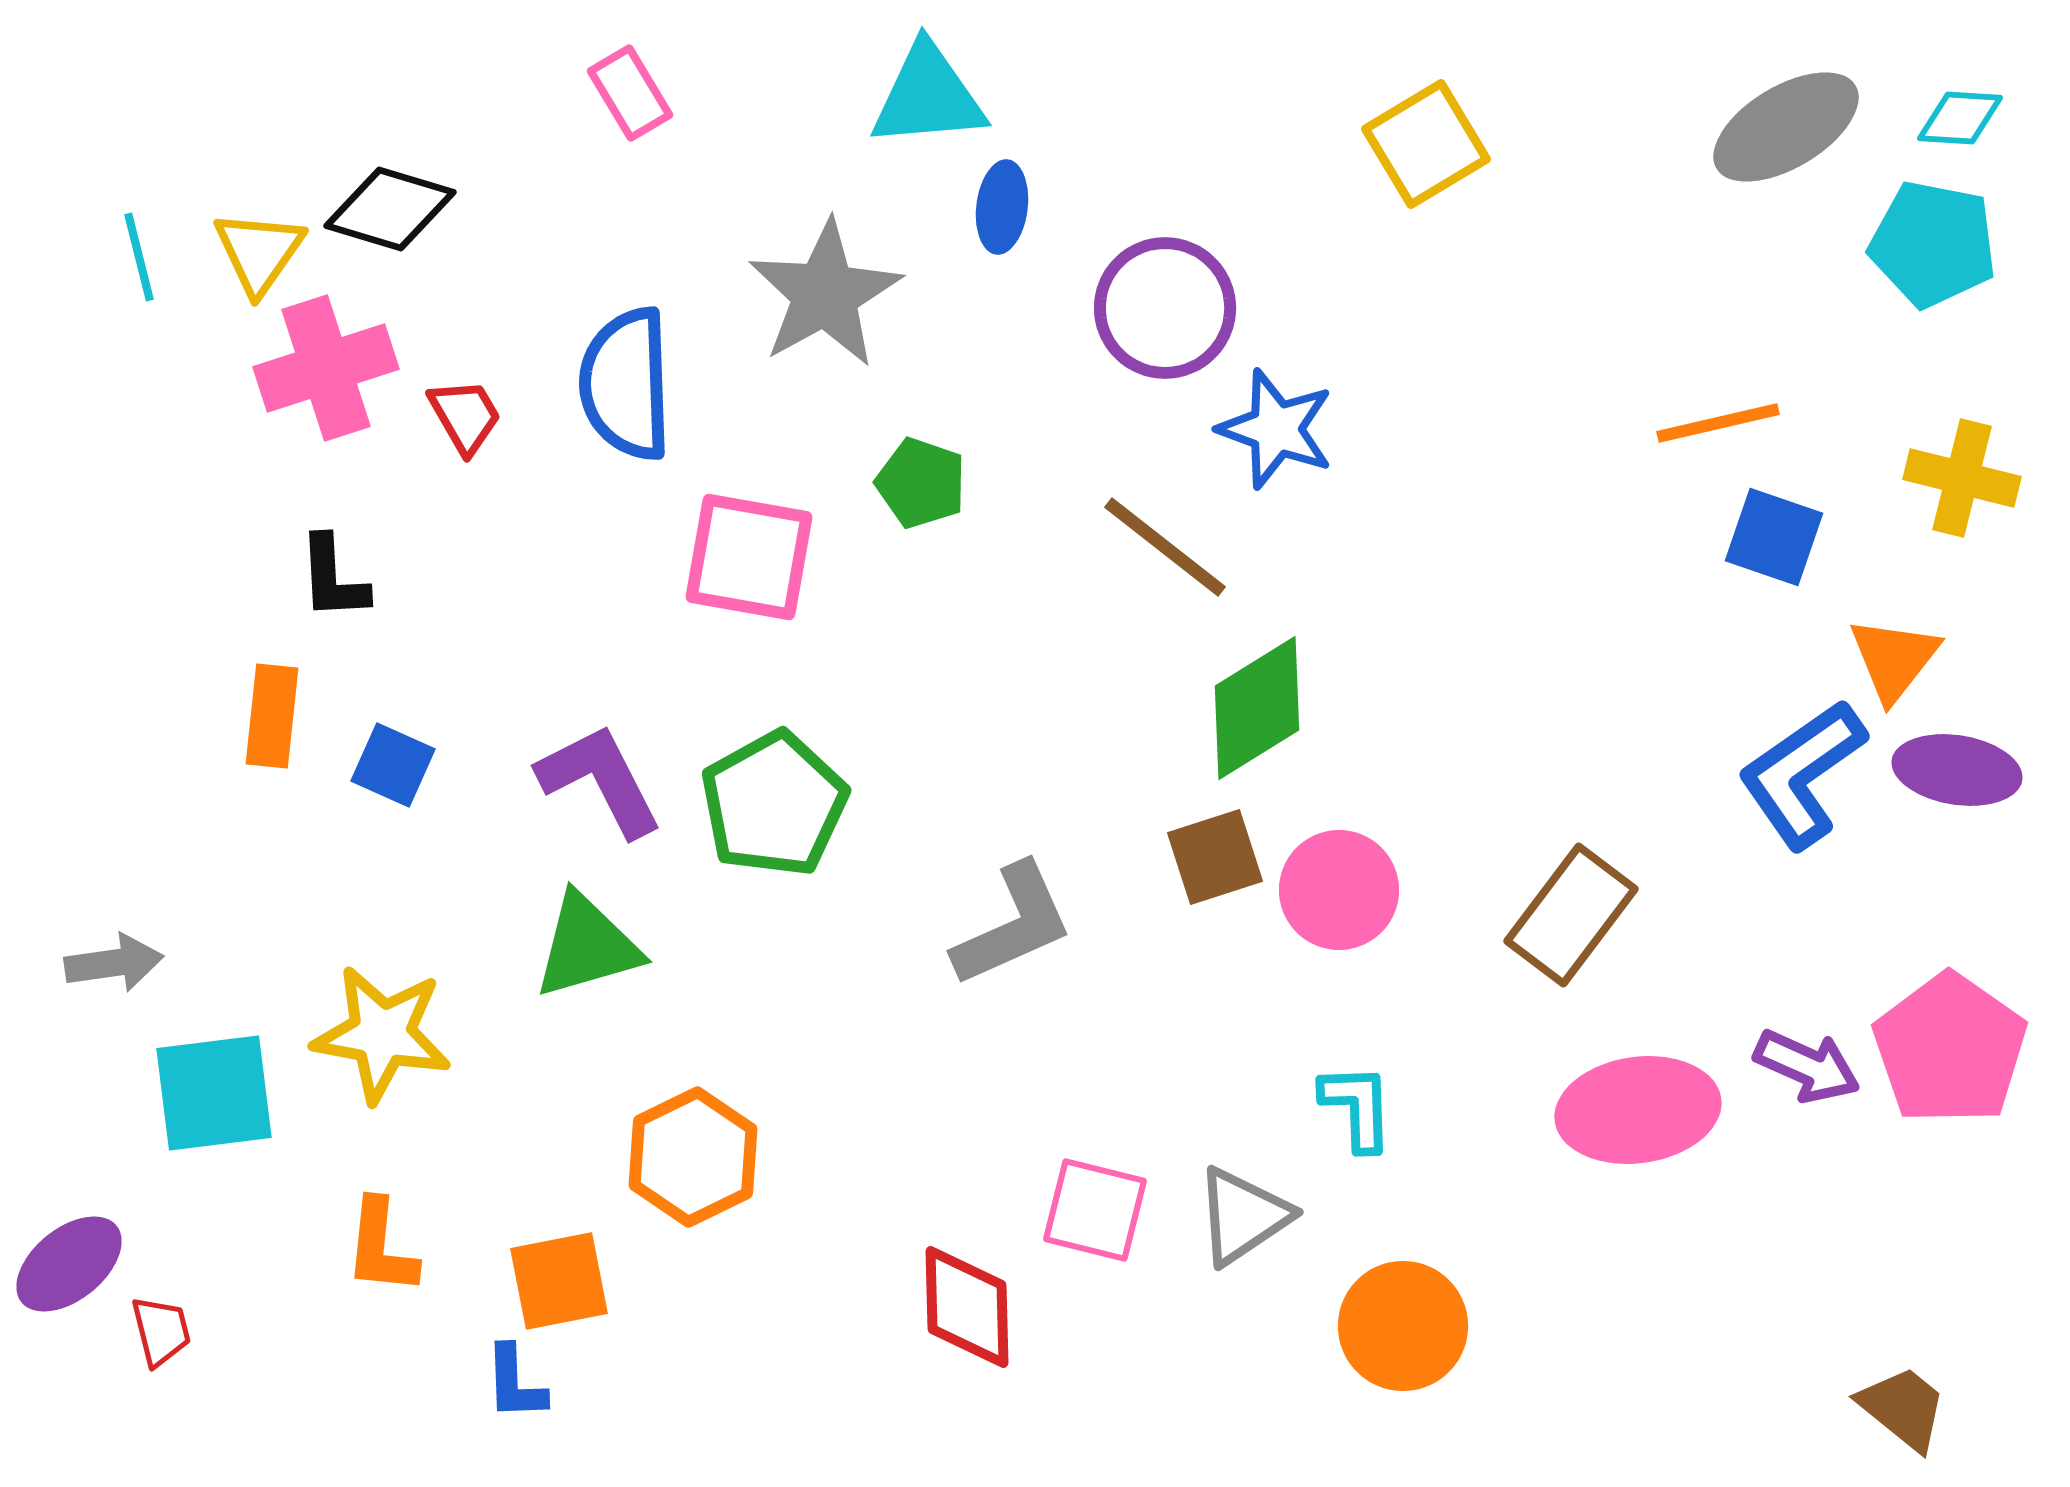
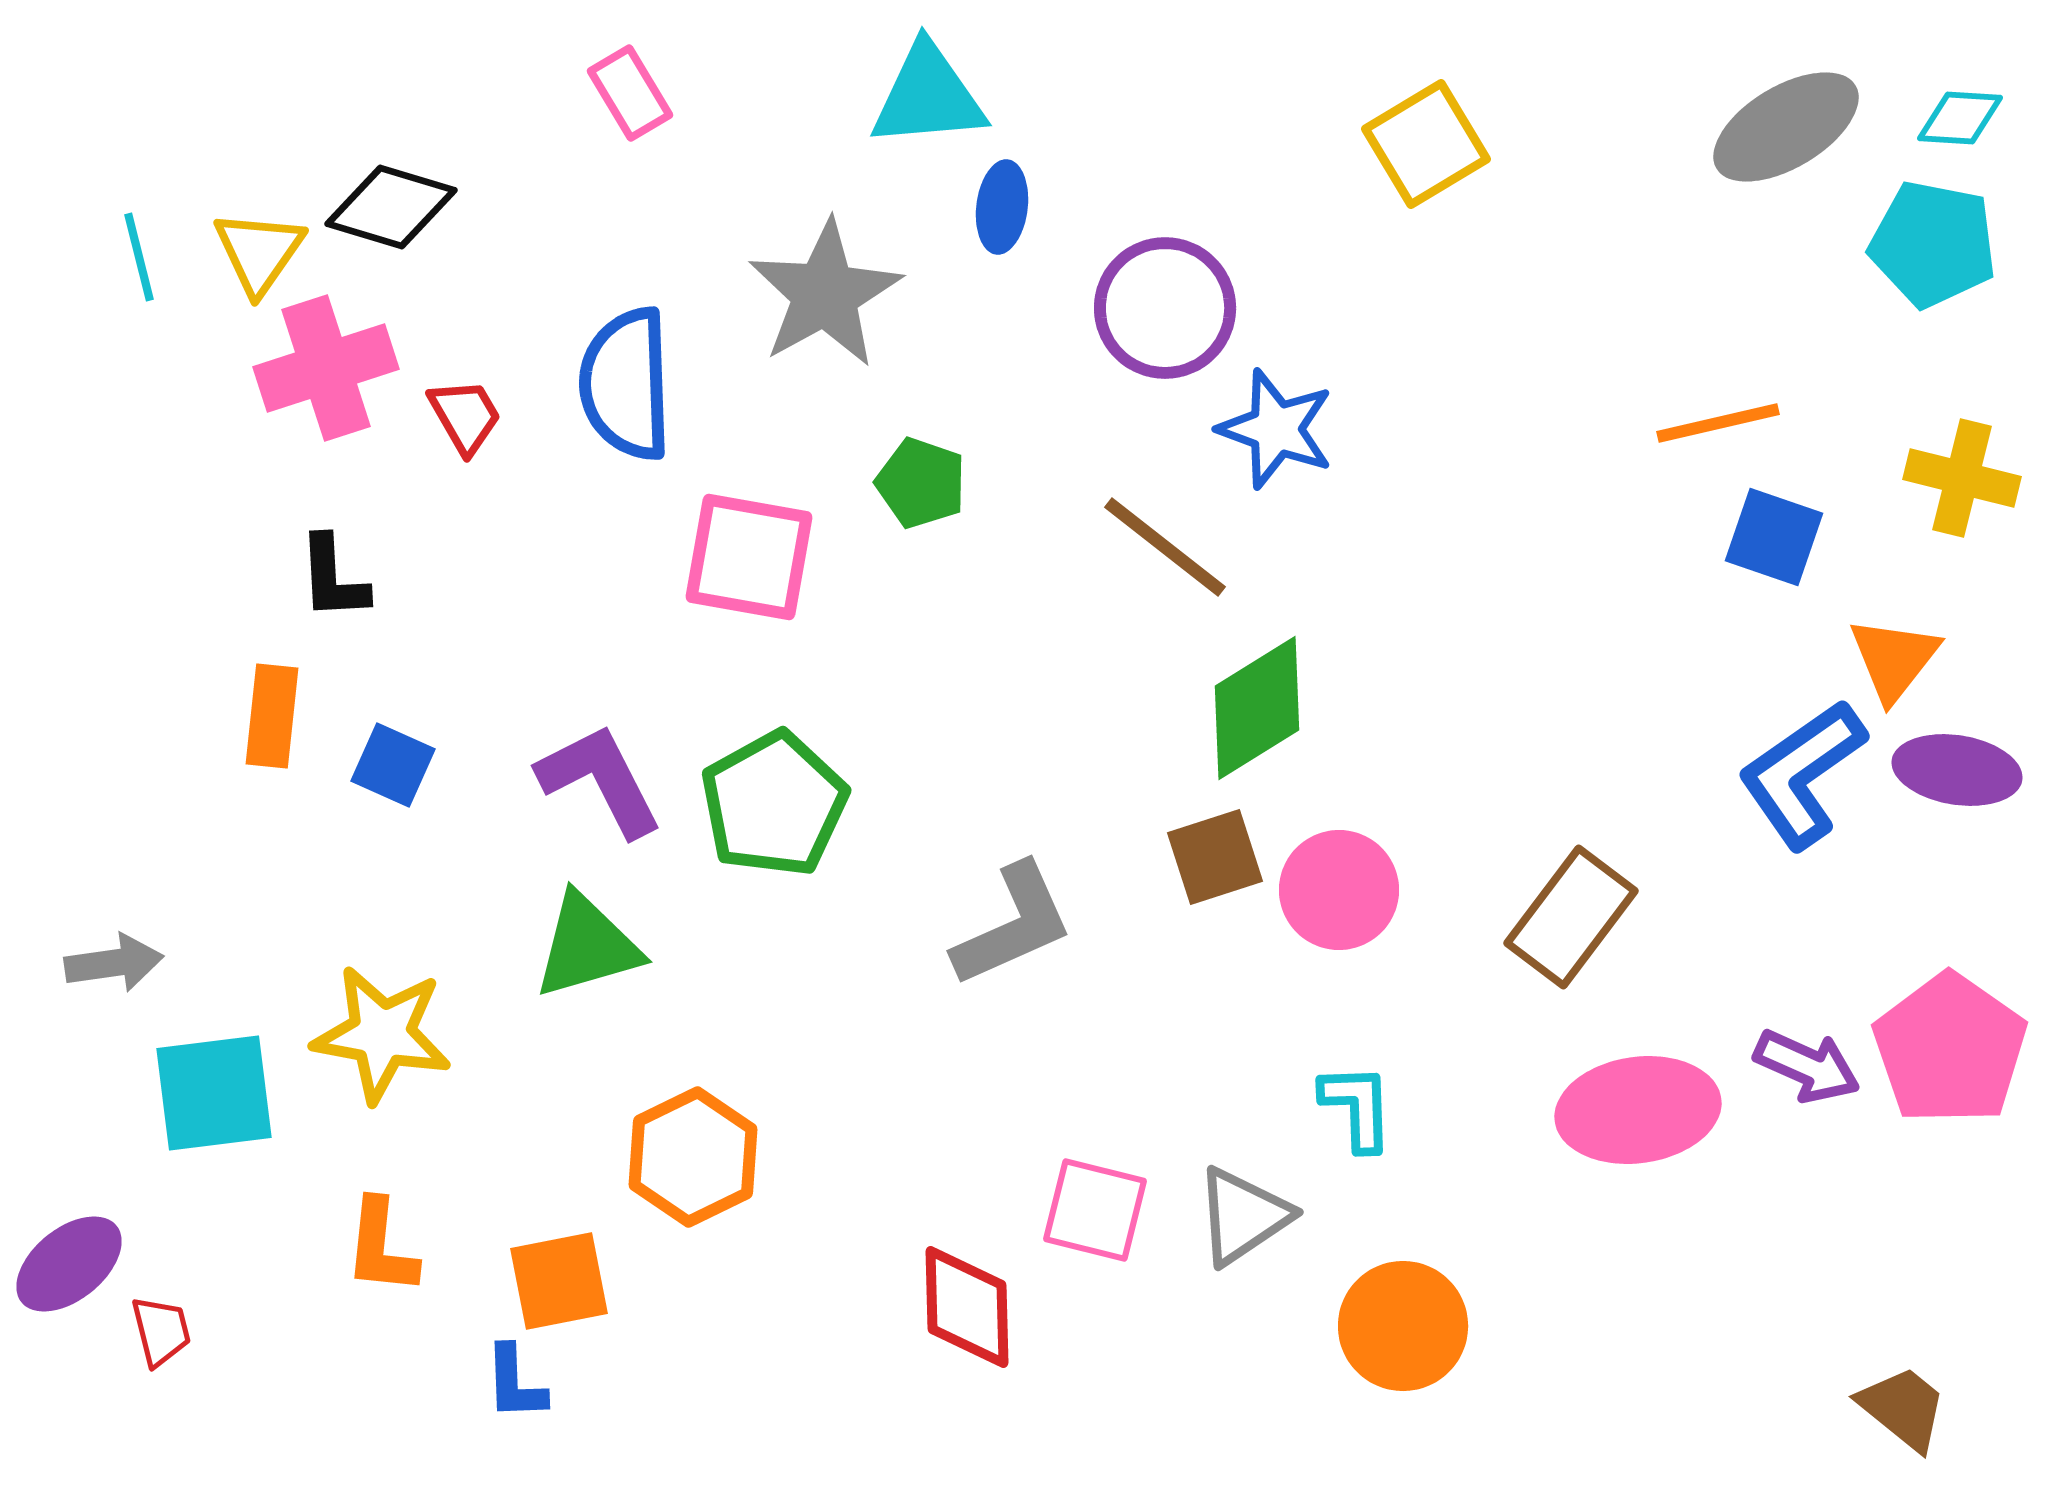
black diamond at (390, 209): moved 1 px right, 2 px up
brown rectangle at (1571, 915): moved 2 px down
